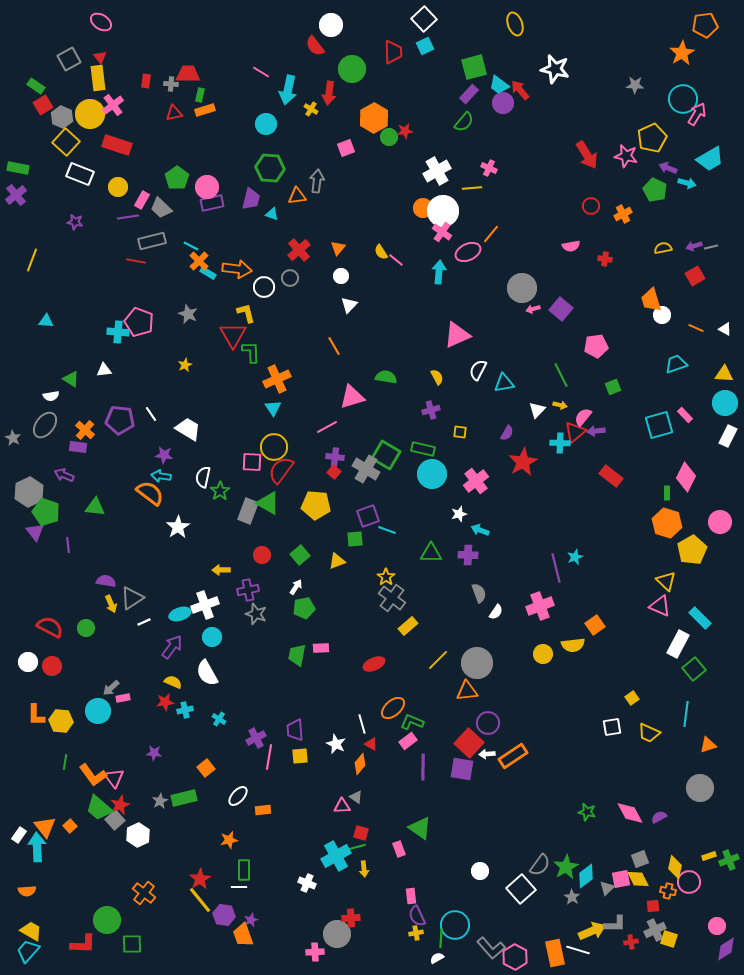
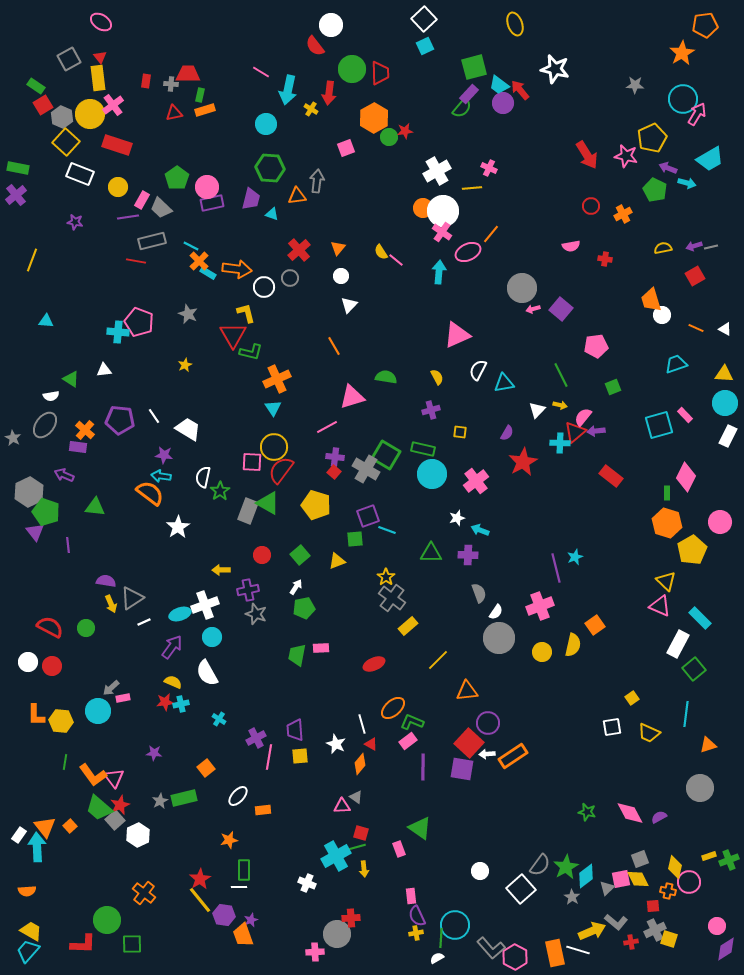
red trapezoid at (393, 52): moved 13 px left, 21 px down
green semicircle at (464, 122): moved 2 px left, 14 px up
green L-shape at (251, 352): rotated 105 degrees clockwise
white line at (151, 414): moved 3 px right, 2 px down
yellow pentagon at (316, 505): rotated 12 degrees clockwise
white star at (459, 514): moved 2 px left, 4 px down
yellow semicircle at (573, 645): rotated 70 degrees counterclockwise
yellow circle at (543, 654): moved 1 px left, 2 px up
gray circle at (477, 663): moved 22 px right, 25 px up
cyan cross at (185, 710): moved 4 px left, 6 px up
gray L-shape at (615, 924): moved 1 px right, 2 px up; rotated 40 degrees clockwise
